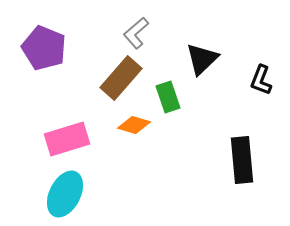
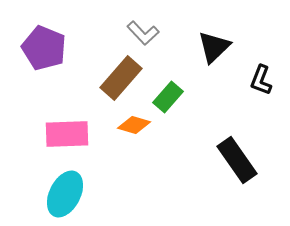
gray L-shape: moved 7 px right; rotated 92 degrees counterclockwise
black triangle: moved 12 px right, 12 px up
green rectangle: rotated 60 degrees clockwise
pink rectangle: moved 5 px up; rotated 15 degrees clockwise
black rectangle: moved 5 px left; rotated 30 degrees counterclockwise
